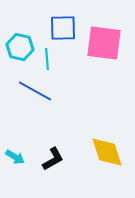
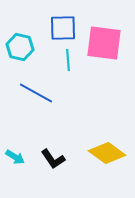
cyan line: moved 21 px right, 1 px down
blue line: moved 1 px right, 2 px down
yellow diamond: moved 1 px down; rotated 36 degrees counterclockwise
black L-shape: rotated 85 degrees clockwise
